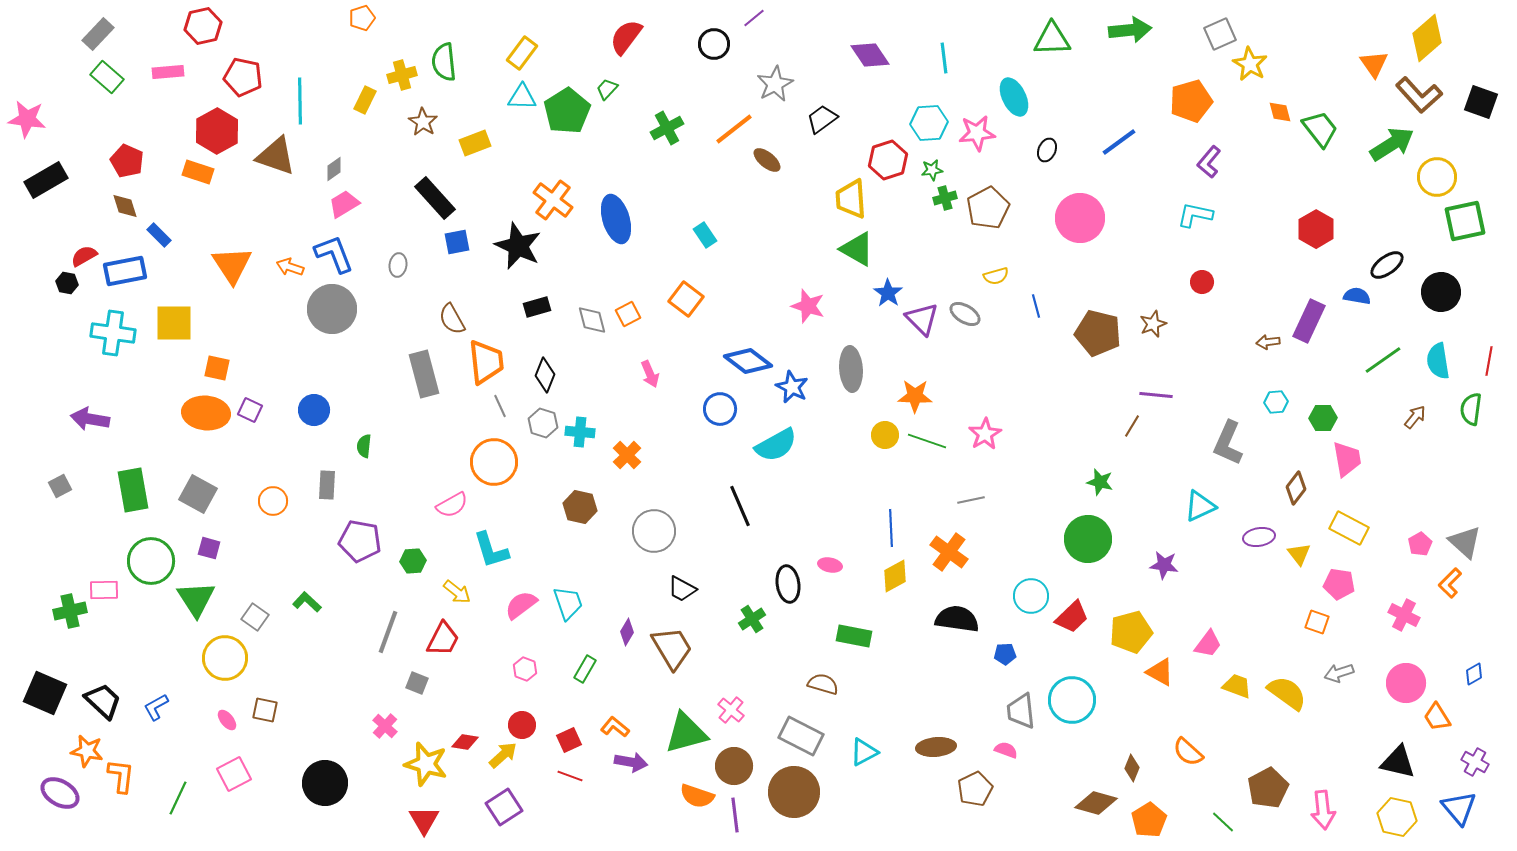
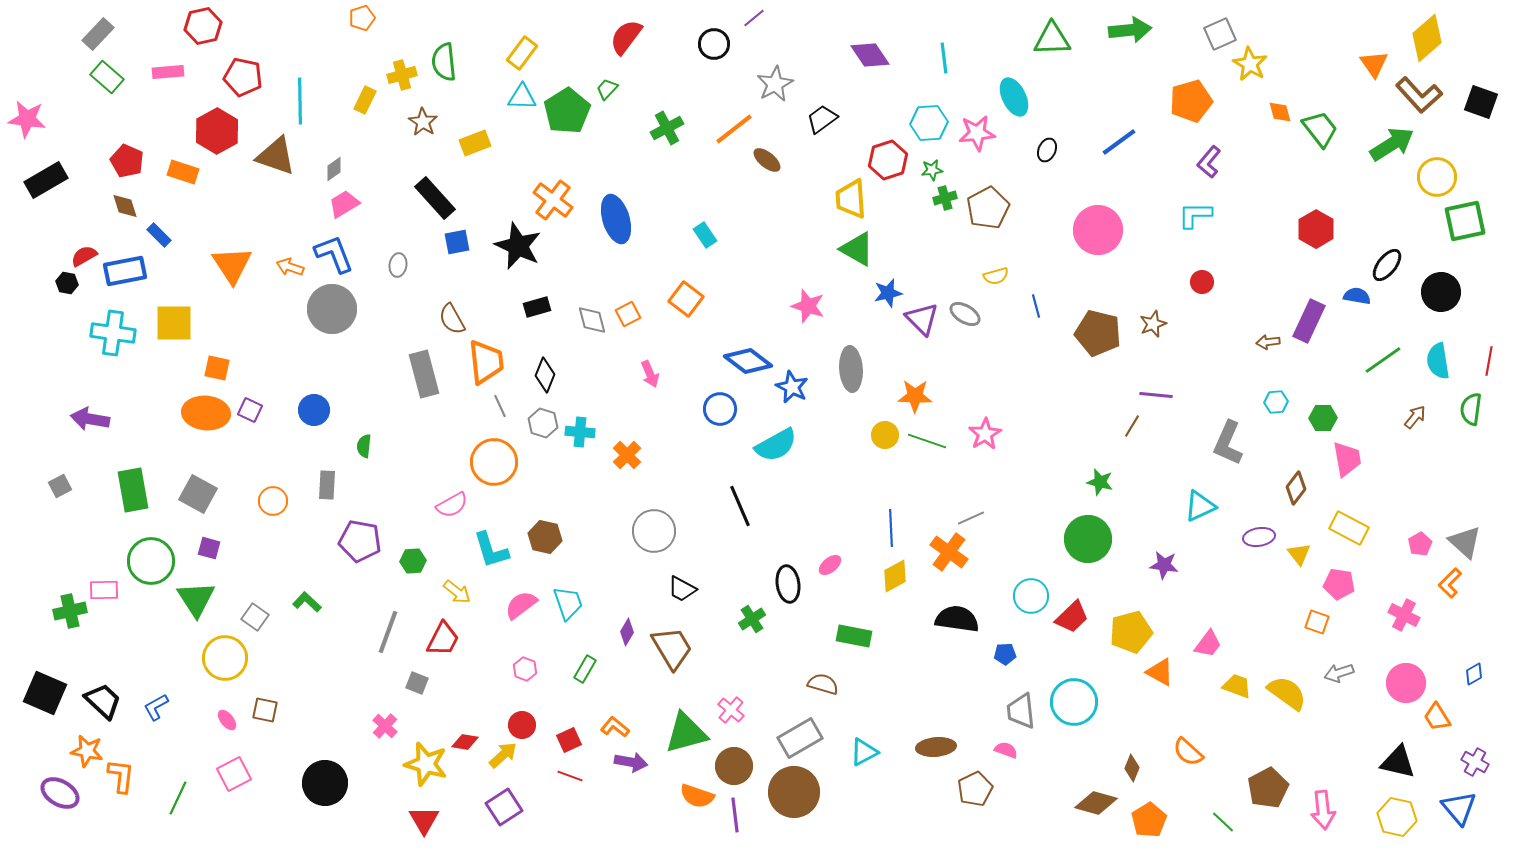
orange rectangle at (198, 172): moved 15 px left
cyan L-shape at (1195, 215): rotated 12 degrees counterclockwise
pink circle at (1080, 218): moved 18 px right, 12 px down
black ellipse at (1387, 265): rotated 16 degrees counterclockwise
blue star at (888, 293): rotated 24 degrees clockwise
gray line at (971, 500): moved 18 px down; rotated 12 degrees counterclockwise
brown hexagon at (580, 507): moved 35 px left, 30 px down
pink ellipse at (830, 565): rotated 50 degrees counterclockwise
cyan circle at (1072, 700): moved 2 px right, 2 px down
gray rectangle at (801, 736): moved 1 px left, 2 px down; rotated 57 degrees counterclockwise
